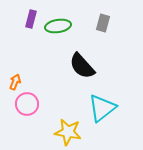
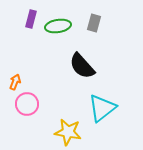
gray rectangle: moved 9 px left
